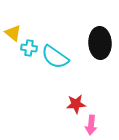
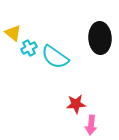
black ellipse: moved 5 px up
cyan cross: rotated 35 degrees counterclockwise
